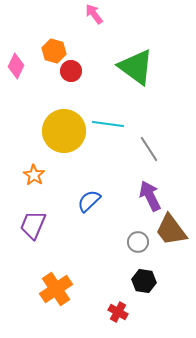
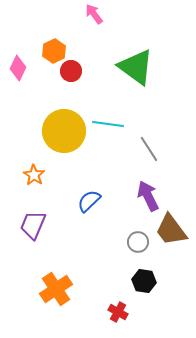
orange hexagon: rotated 20 degrees clockwise
pink diamond: moved 2 px right, 2 px down
purple arrow: moved 2 px left
